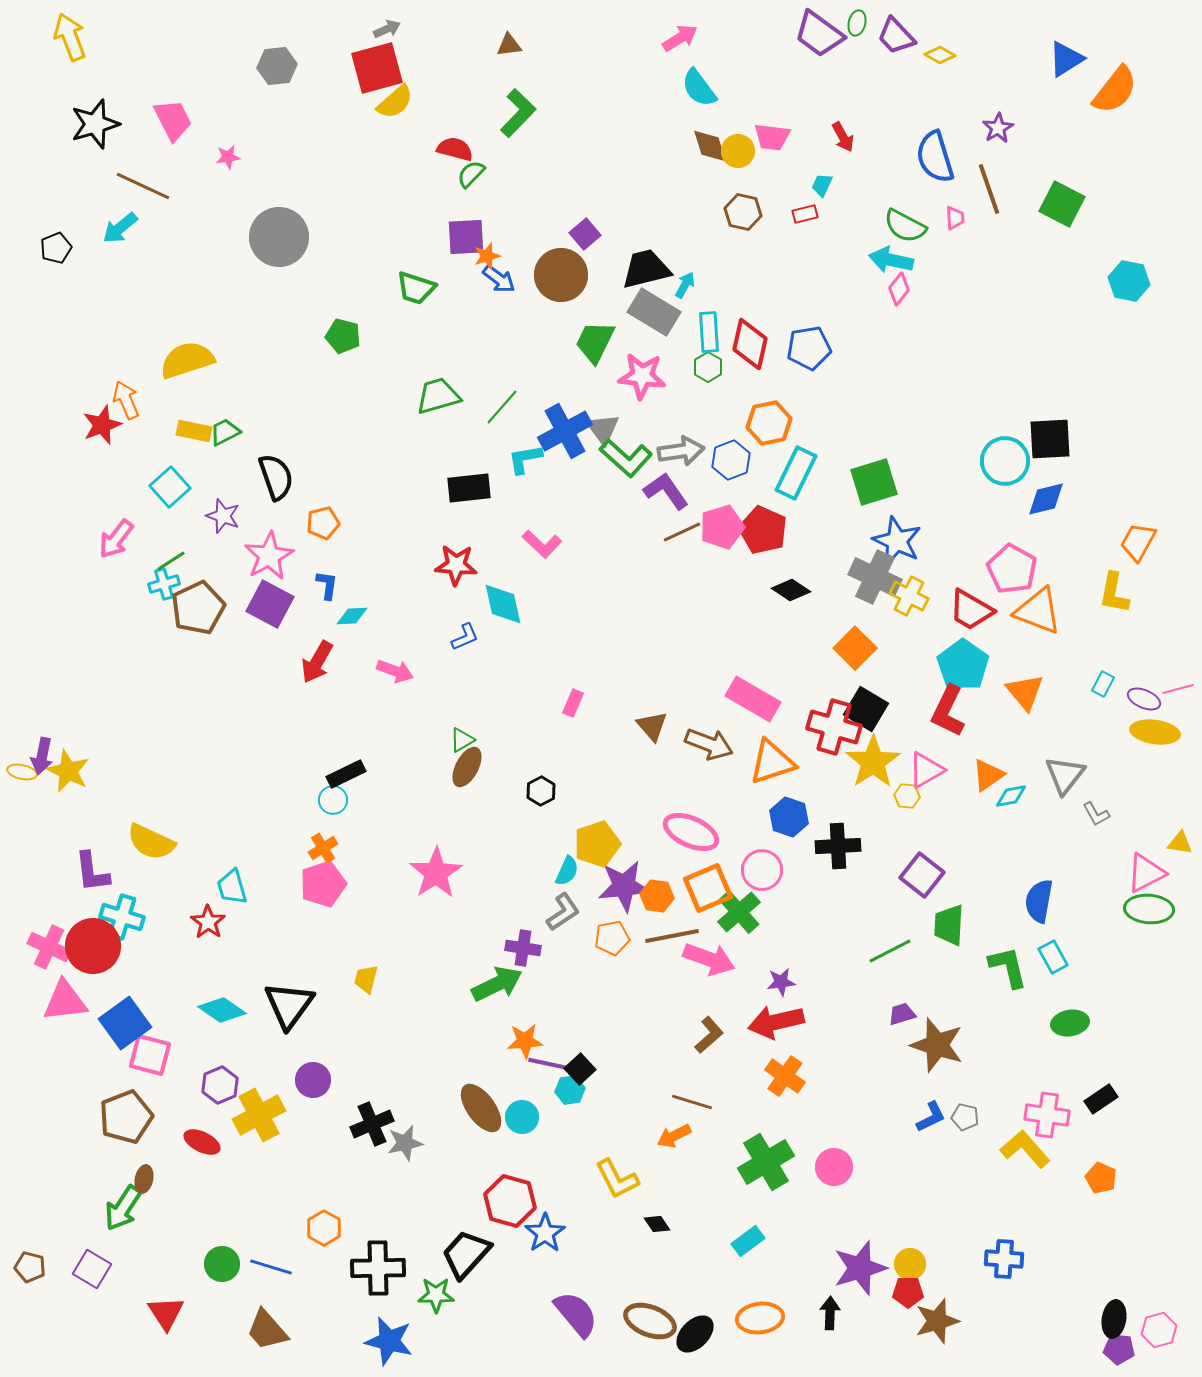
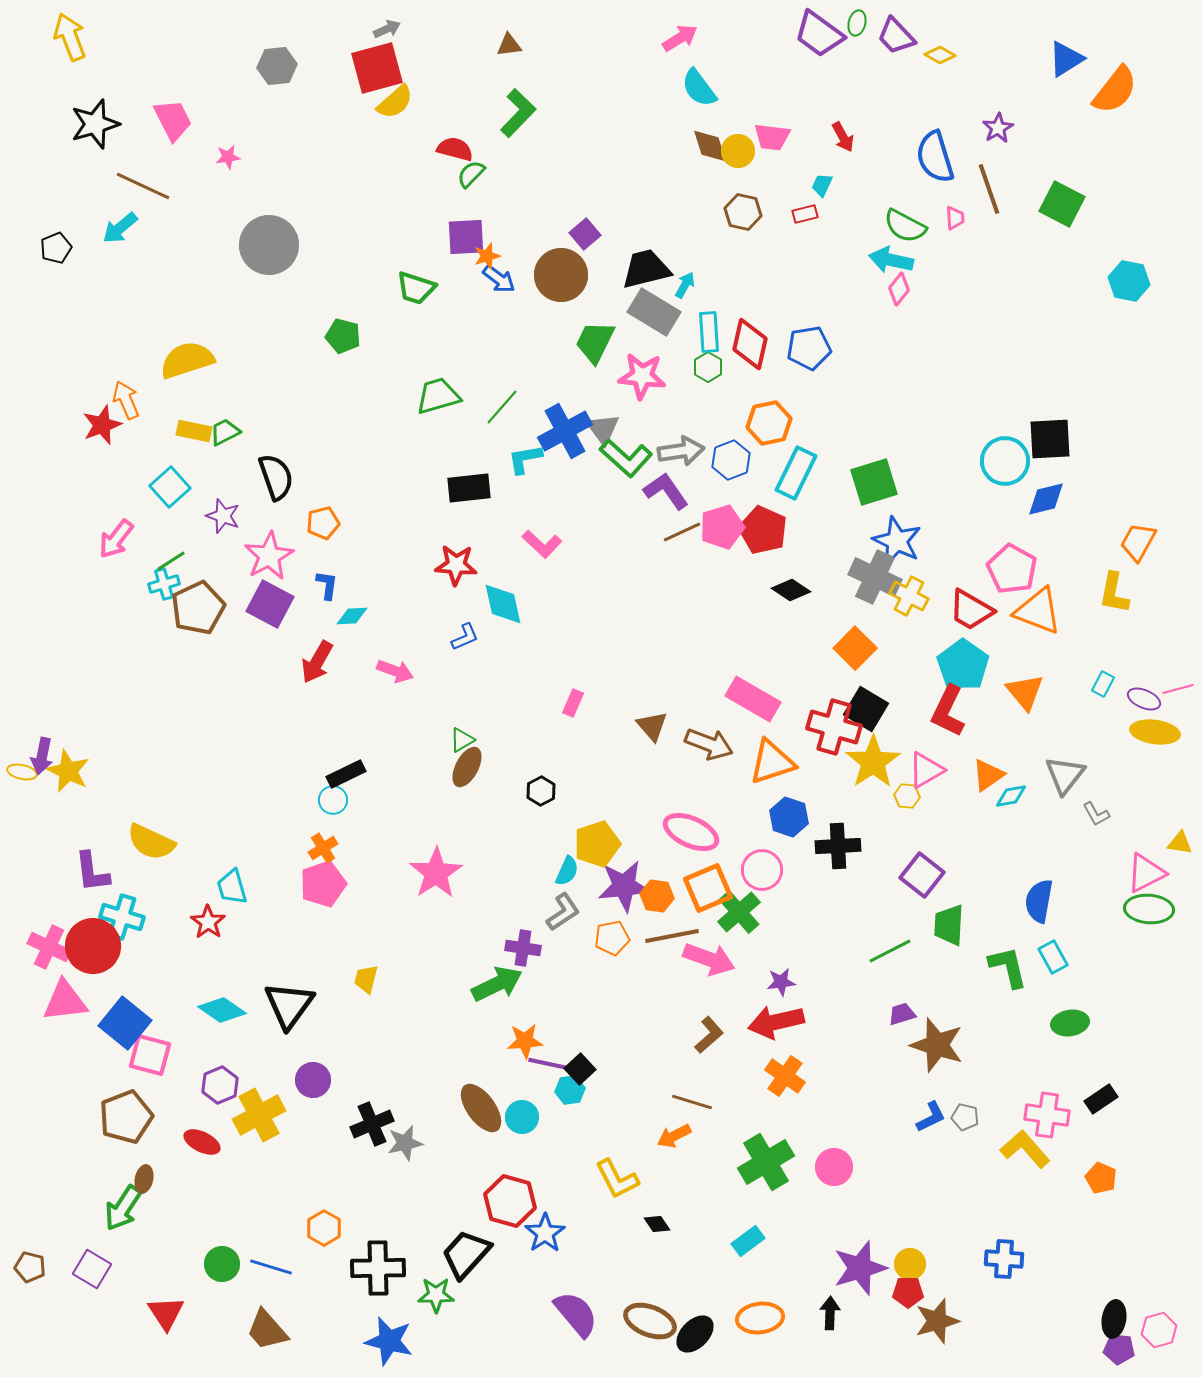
gray circle at (279, 237): moved 10 px left, 8 px down
blue square at (125, 1023): rotated 15 degrees counterclockwise
